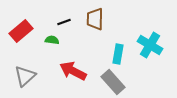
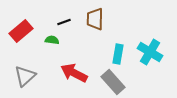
cyan cross: moved 7 px down
red arrow: moved 1 px right, 2 px down
